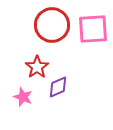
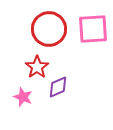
red circle: moved 3 px left, 4 px down
